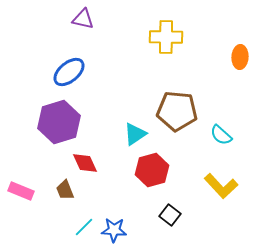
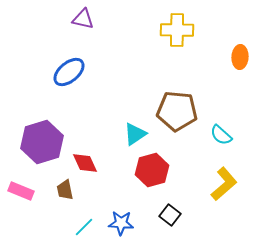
yellow cross: moved 11 px right, 7 px up
purple hexagon: moved 17 px left, 20 px down
yellow L-shape: moved 3 px right, 2 px up; rotated 88 degrees counterclockwise
brown trapezoid: rotated 10 degrees clockwise
blue star: moved 7 px right, 7 px up
